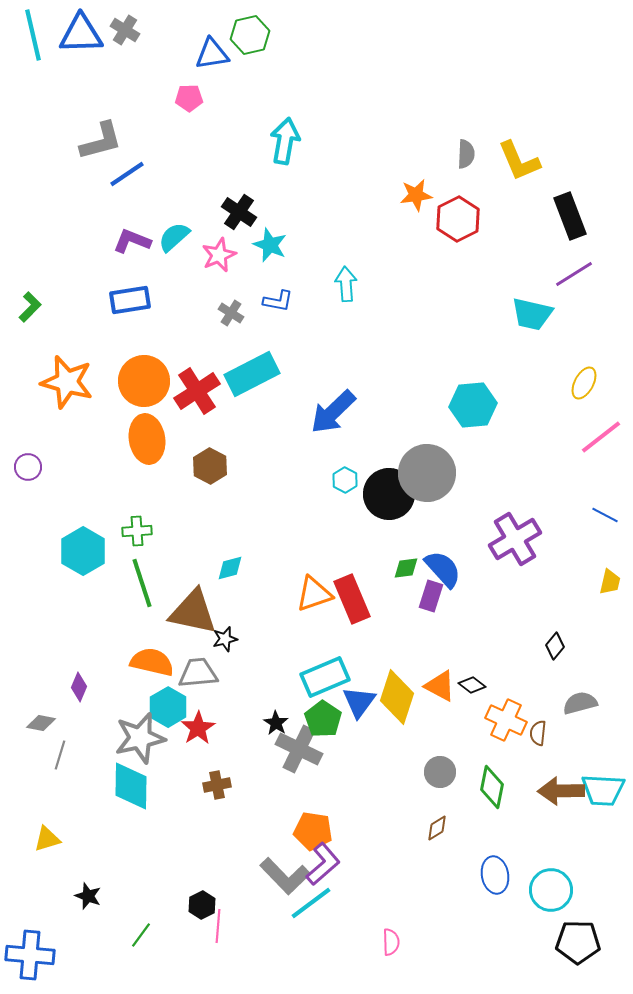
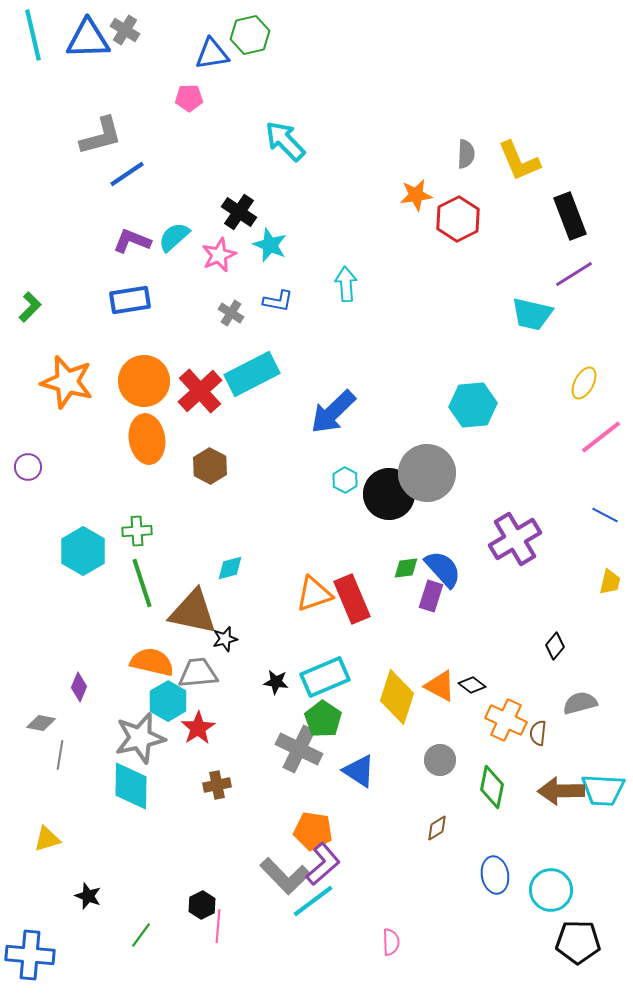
blue triangle at (81, 34): moved 7 px right, 5 px down
gray L-shape at (101, 141): moved 5 px up
cyan arrow at (285, 141): rotated 54 degrees counterclockwise
red cross at (197, 391): moved 3 px right; rotated 9 degrees counterclockwise
blue triangle at (359, 702): moved 69 px down; rotated 33 degrees counterclockwise
cyan hexagon at (168, 707): moved 6 px up
black star at (276, 723): moved 41 px up; rotated 25 degrees counterclockwise
gray line at (60, 755): rotated 8 degrees counterclockwise
gray circle at (440, 772): moved 12 px up
cyan line at (311, 903): moved 2 px right, 2 px up
